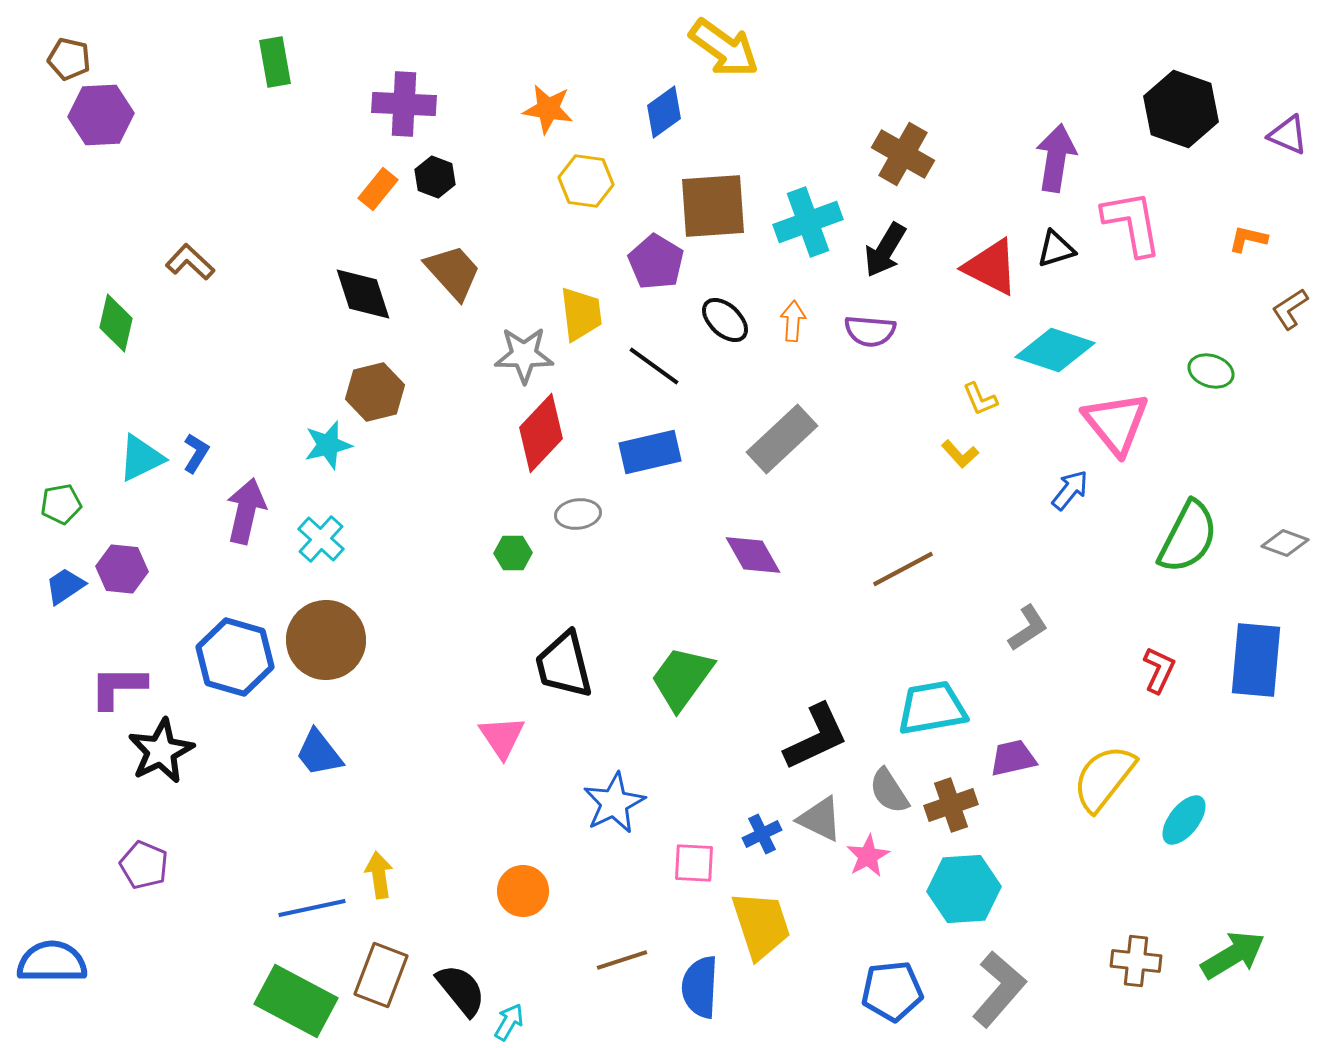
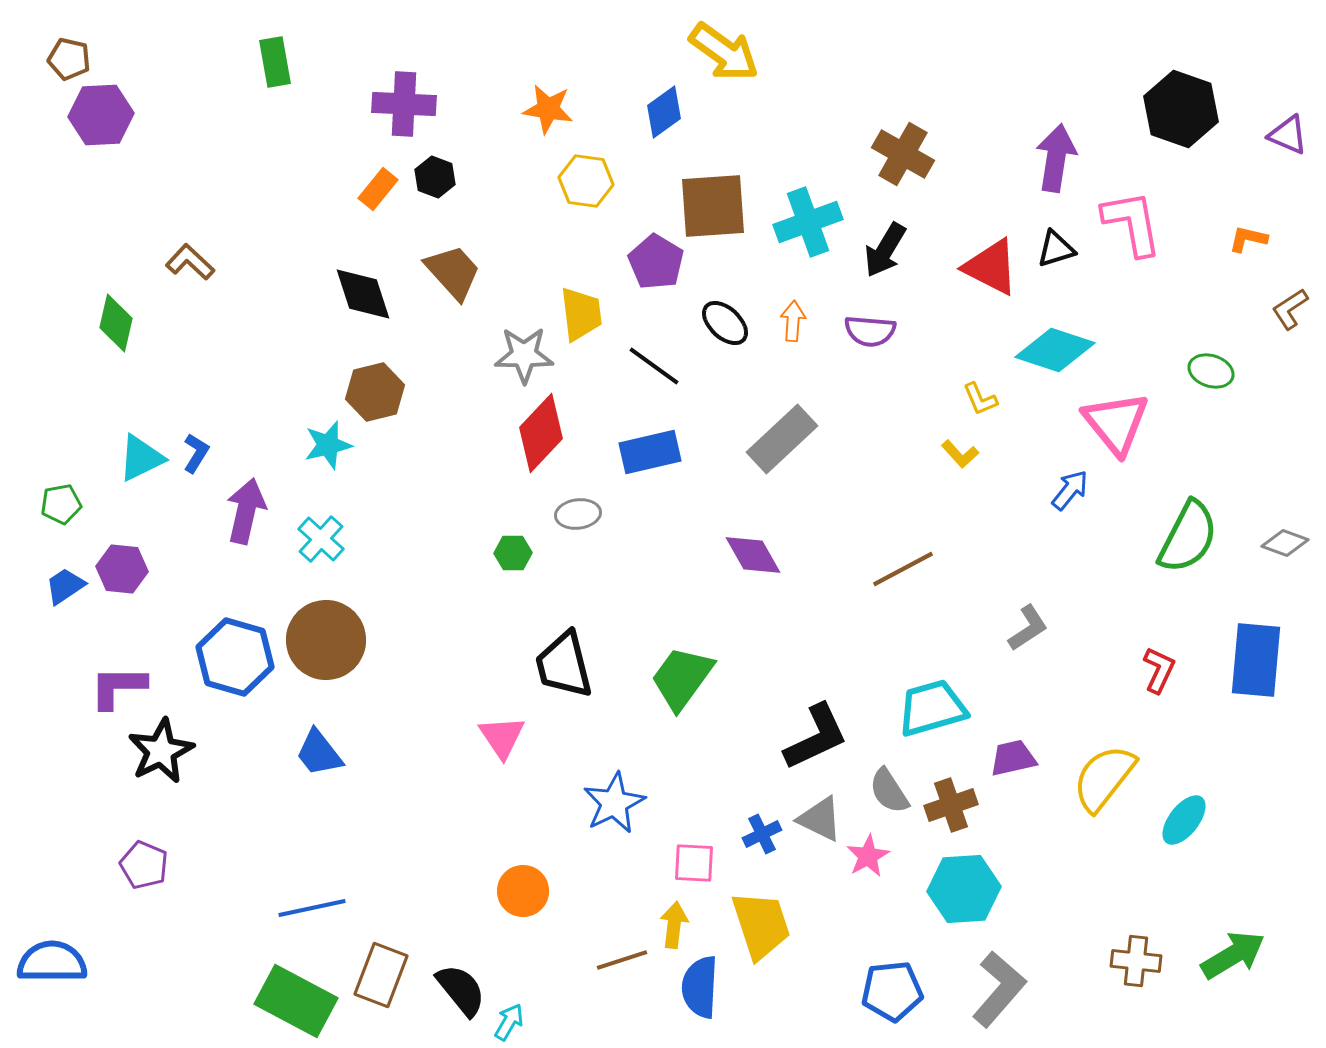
yellow arrow at (724, 48): moved 4 px down
black ellipse at (725, 320): moved 3 px down
cyan trapezoid at (932, 708): rotated 6 degrees counterclockwise
yellow arrow at (379, 875): moved 295 px right, 50 px down; rotated 15 degrees clockwise
